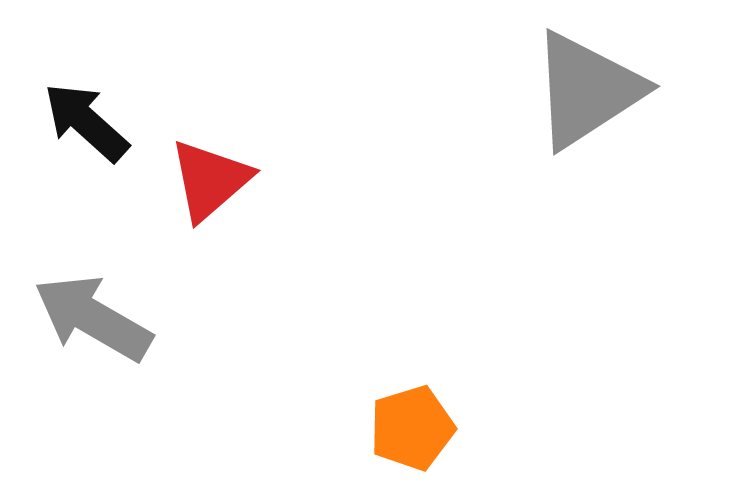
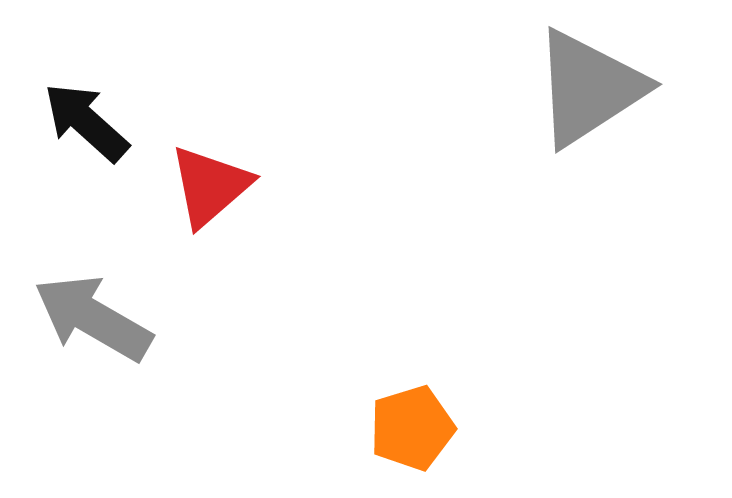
gray triangle: moved 2 px right, 2 px up
red triangle: moved 6 px down
